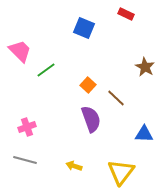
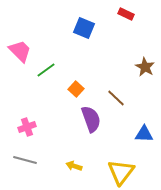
orange square: moved 12 px left, 4 px down
